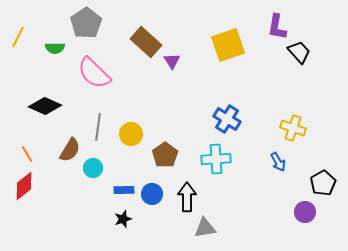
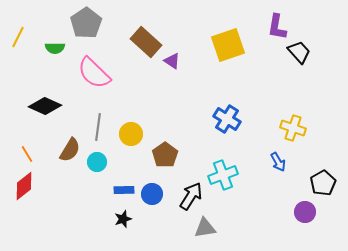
purple triangle: rotated 24 degrees counterclockwise
cyan cross: moved 7 px right, 16 px down; rotated 16 degrees counterclockwise
cyan circle: moved 4 px right, 6 px up
black arrow: moved 4 px right, 1 px up; rotated 32 degrees clockwise
